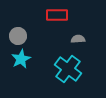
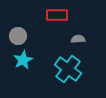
cyan star: moved 2 px right, 1 px down
